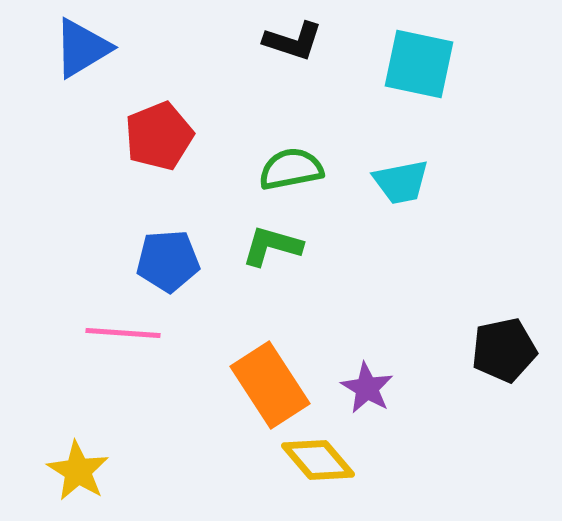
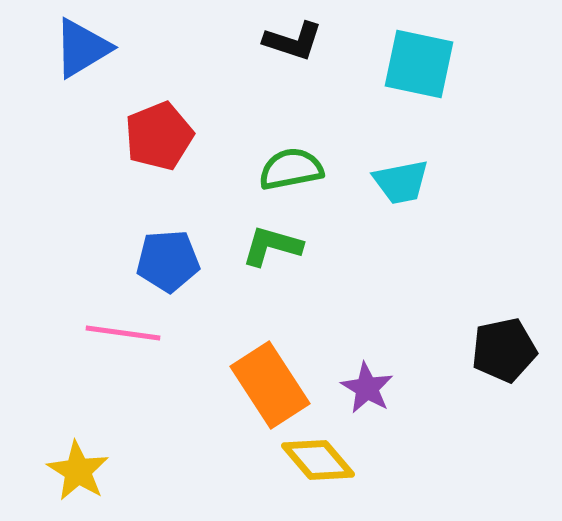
pink line: rotated 4 degrees clockwise
